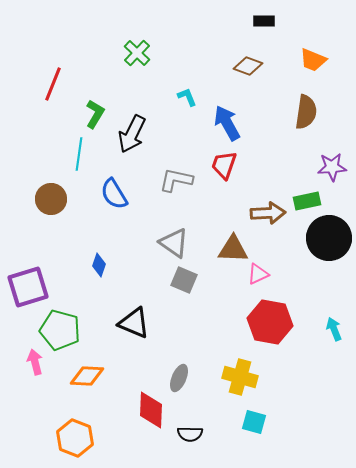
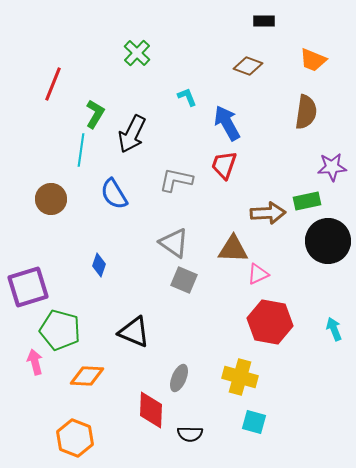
cyan line: moved 2 px right, 4 px up
black circle: moved 1 px left, 3 px down
black triangle: moved 9 px down
